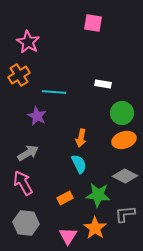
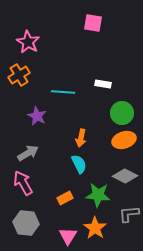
cyan line: moved 9 px right
gray L-shape: moved 4 px right
